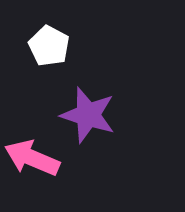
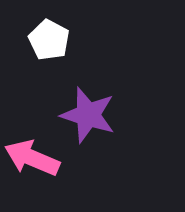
white pentagon: moved 6 px up
